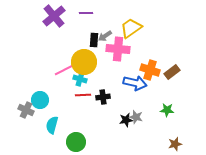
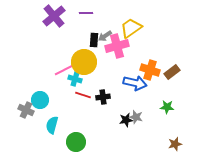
pink cross: moved 1 px left, 3 px up; rotated 20 degrees counterclockwise
cyan cross: moved 5 px left
red line: rotated 21 degrees clockwise
green star: moved 3 px up
